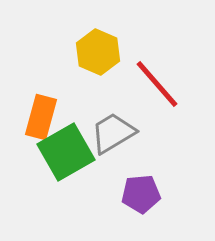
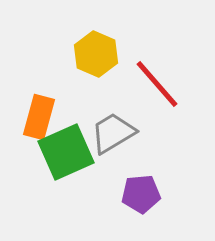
yellow hexagon: moved 2 px left, 2 px down
orange rectangle: moved 2 px left
green square: rotated 6 degrees clockwise
